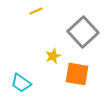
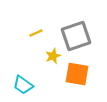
yellow line: moved 22 px down
gray square: moved 7 px left, 4 px down; rotated 24 degrees clockwise
cyan trapezoid: moved 2 px right, 2 px down
